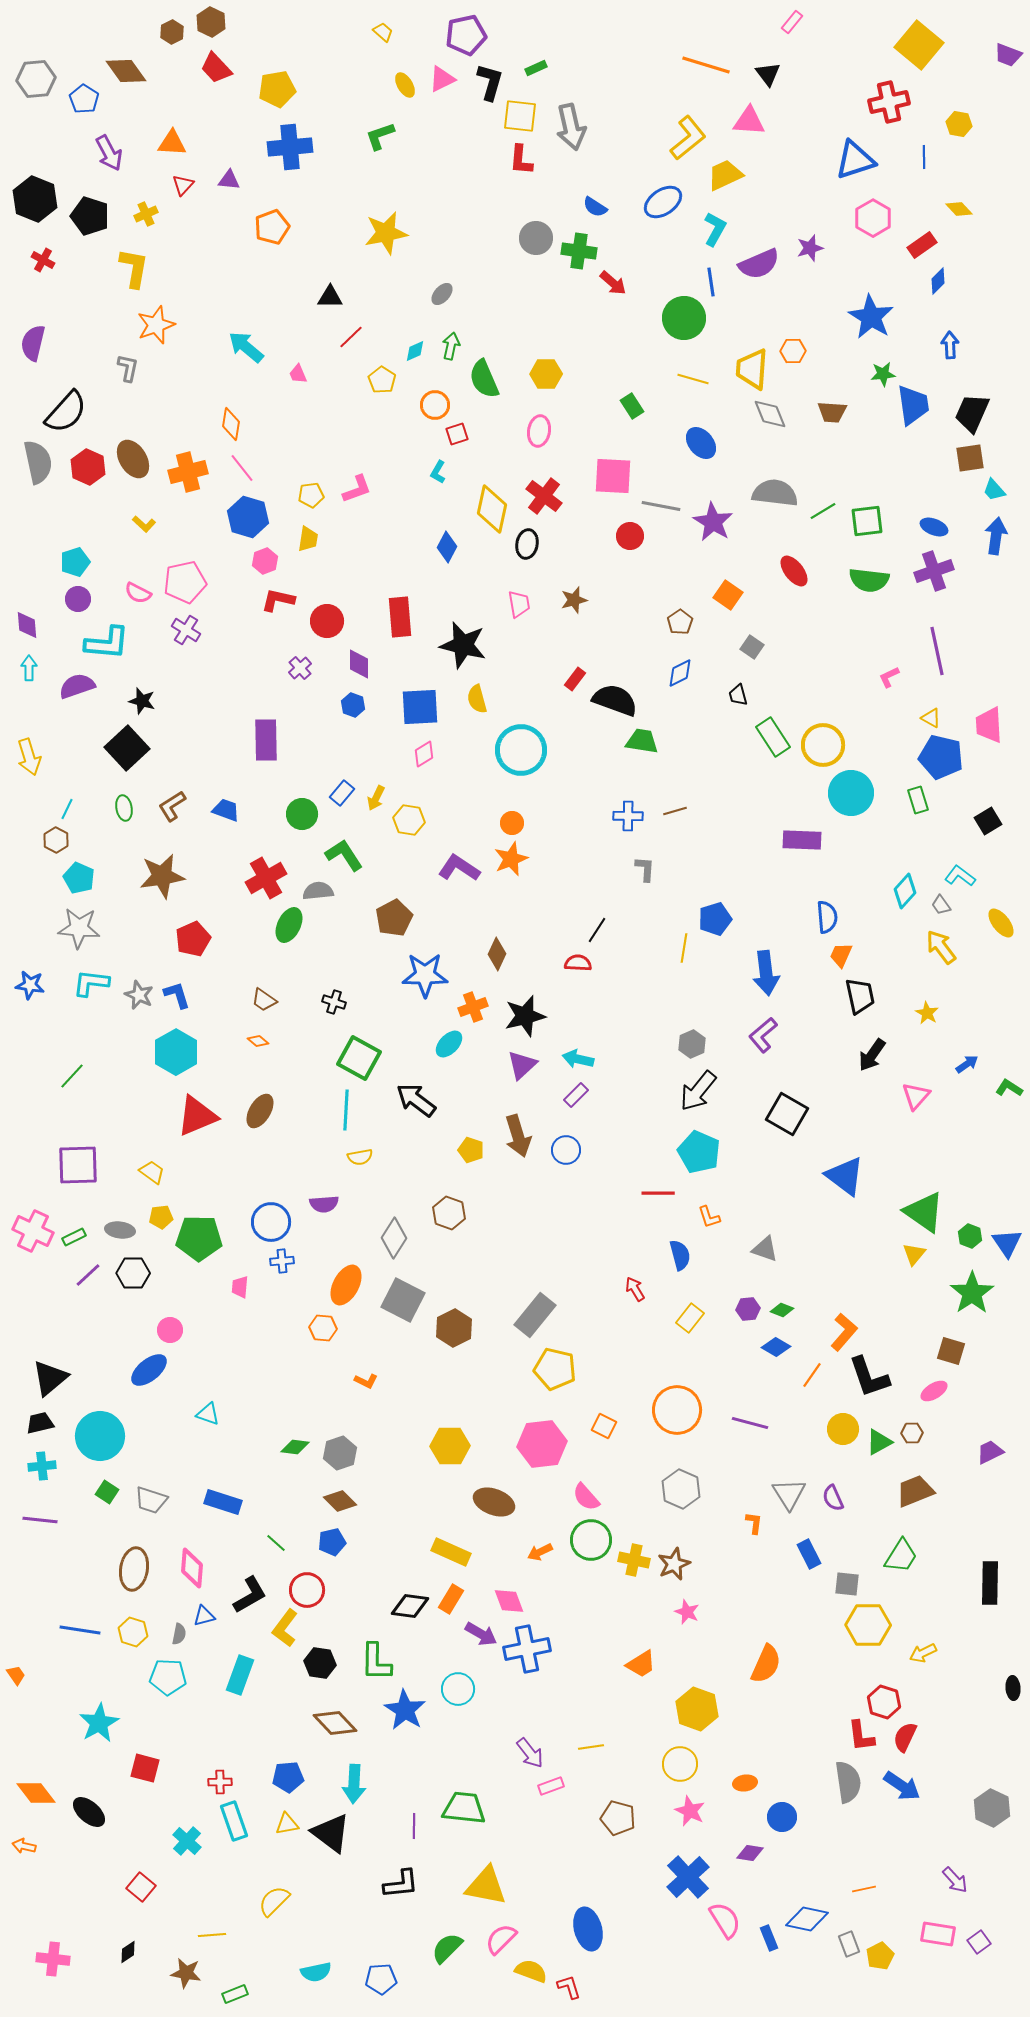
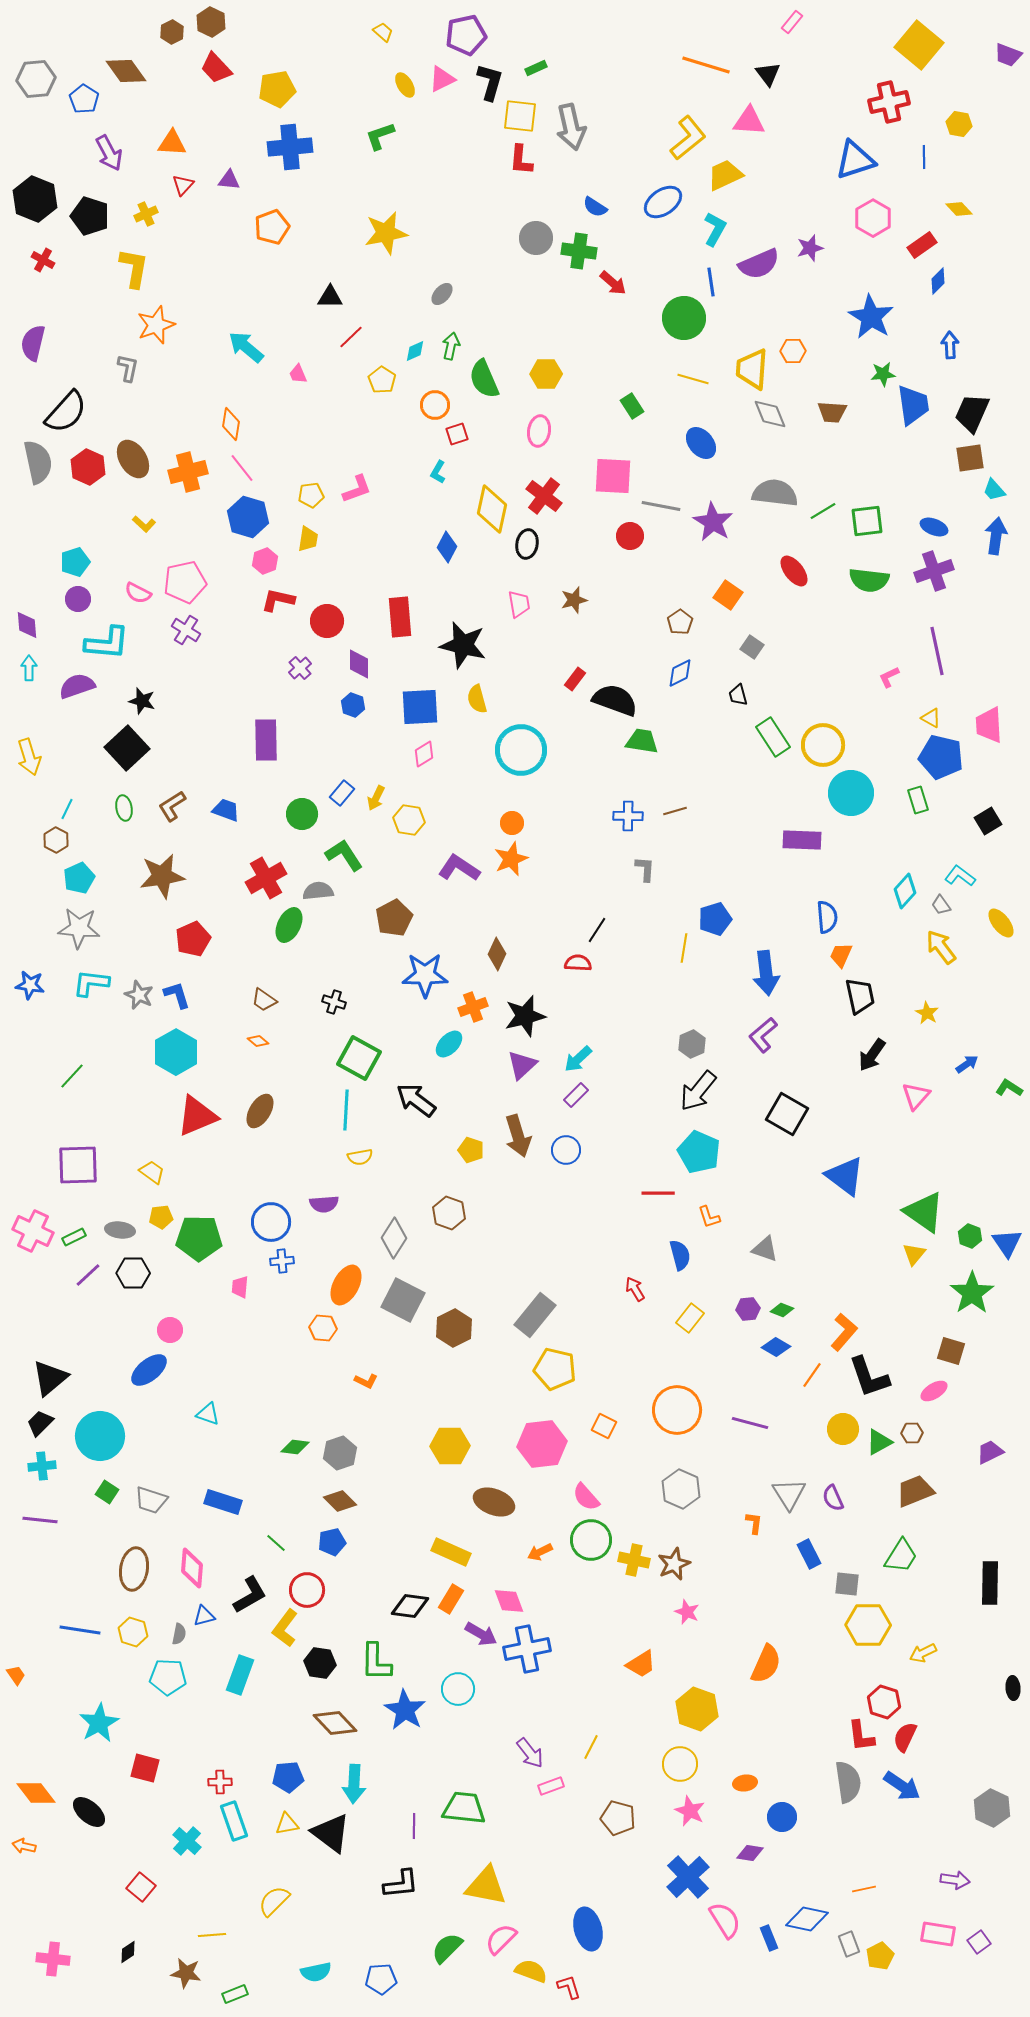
cyan pentagon at (79, 878): rotated 24 degrees clockwise
cyan arrow at (578, 1059): rotated 56 degrees counterclockwise
black trapezoid at (40, 1423): rotated 32 degrees counterclockwise
yellow line at (591, 1747): rotated 55 degrees counterclockwise
purple arrow at (955, 1880): rotated 40 degrees counterclockwise
